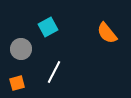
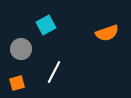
cyan square: moved 2 px left, 2 px up
orange semicircle: rotated 70 degrees counterclockwise
